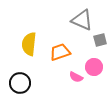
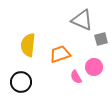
gray square: moved 1 px right, 1 px up
yellow semicircle: moved 1 px left, 1 px down
orange trapezoid: moved 2 px down
pink semicircle: rotated 32 degrees clockwise
black circle: moved 1 px right, 1 px up
